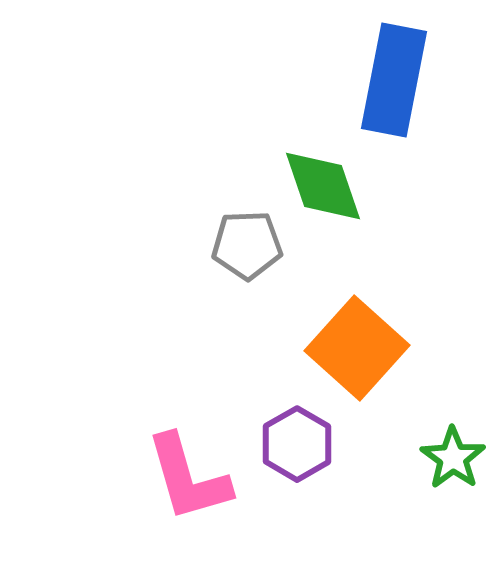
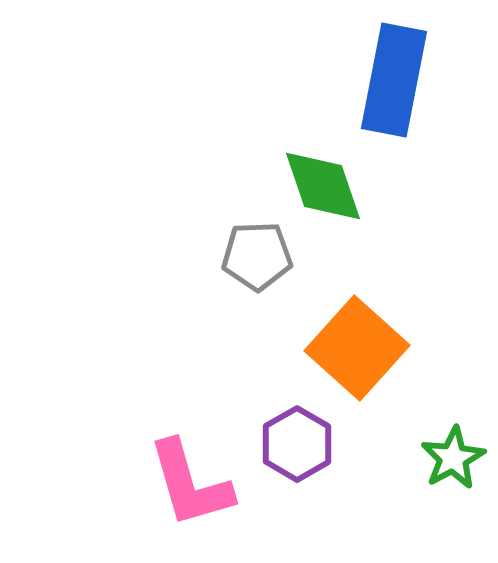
gray pentagon: moved 10 px right, 11 px down
green star: rotated 8 degrees clockwise
pink L-shape: moved 2 px right, 6 px down
